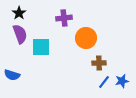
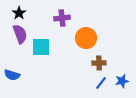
purple cross: moved 2 px left
blue line: moved 3 px left, 1 px down
